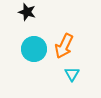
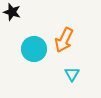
black star: moved 15 px left
orange arrow: moved 6 px up
